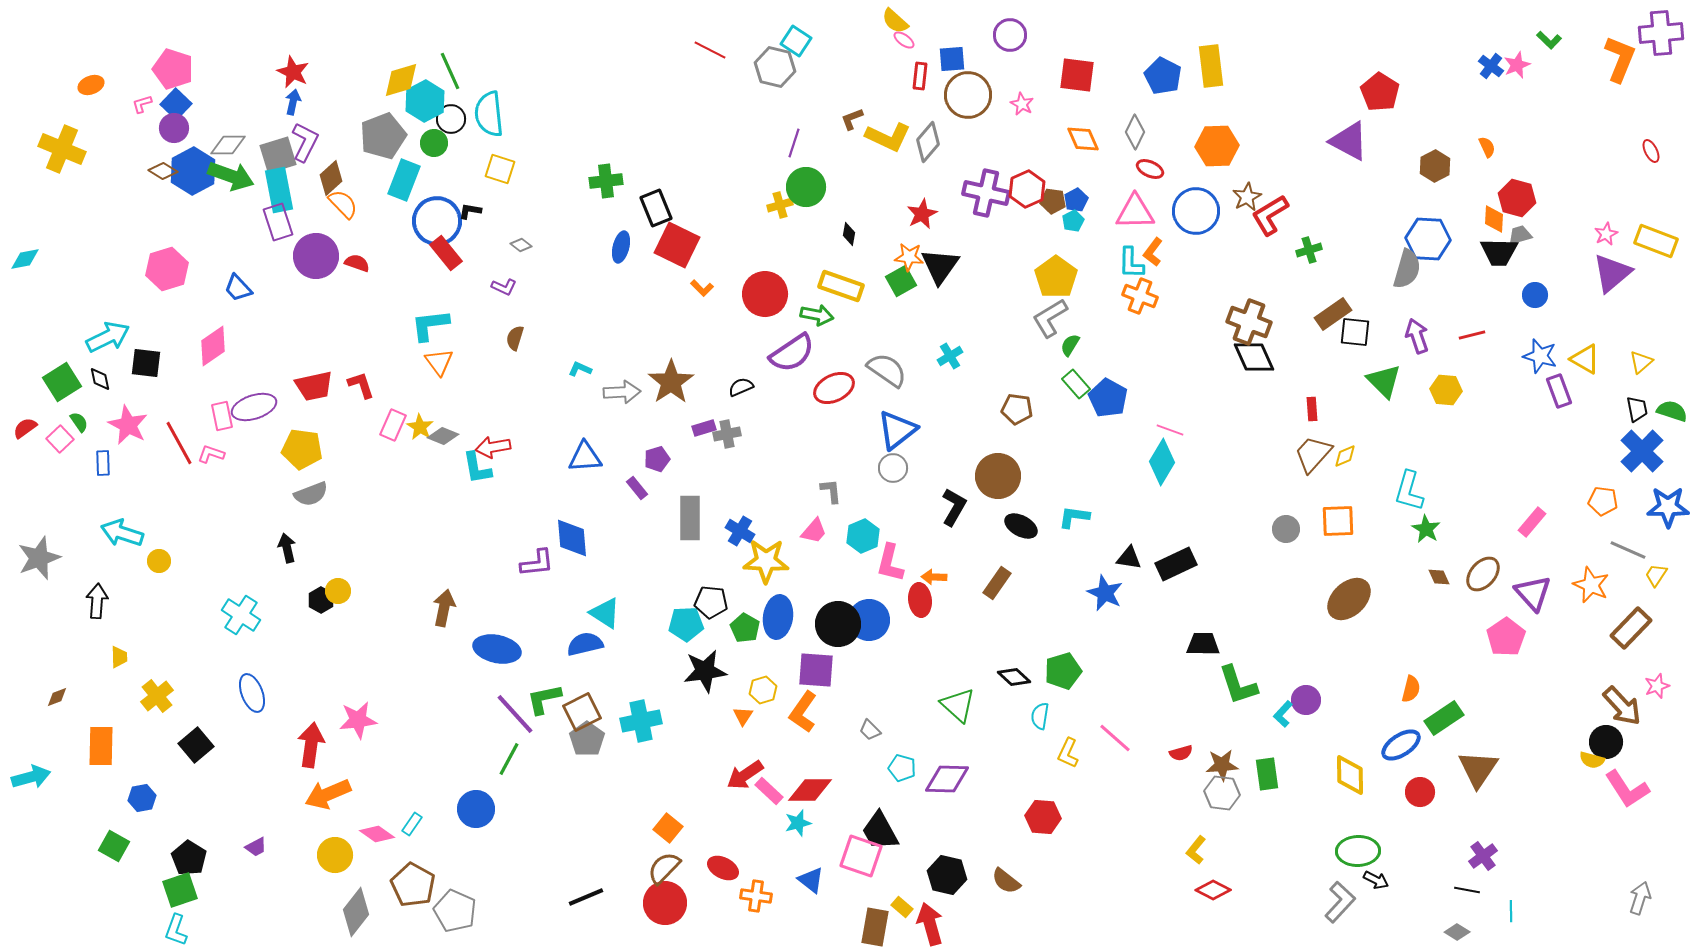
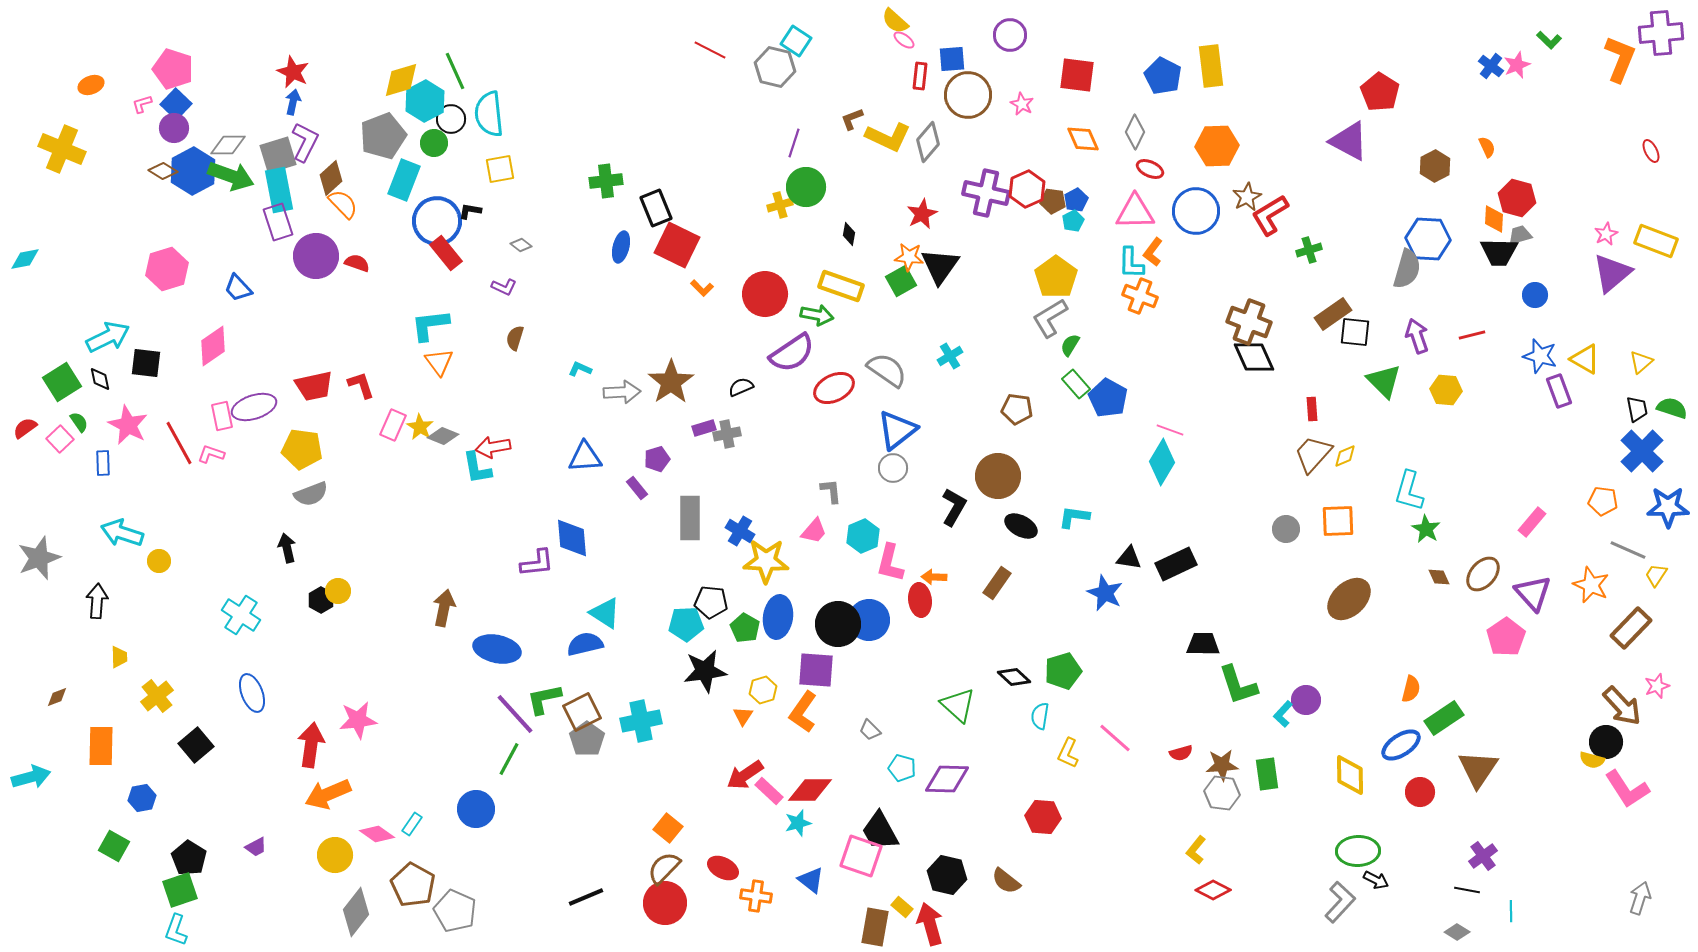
green line at (450, 71): moved 5 px right
yellow square at (500, 169): rotated 28 degrees counterclockwise
green semicircle at (1672, 411): moved 3 px up
